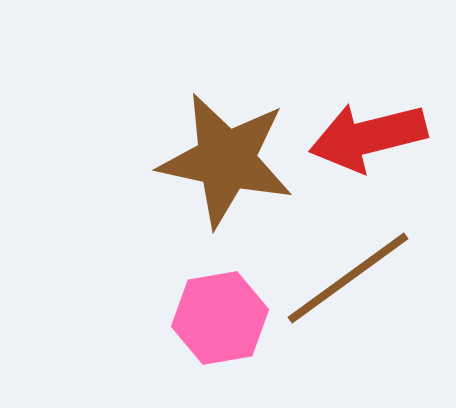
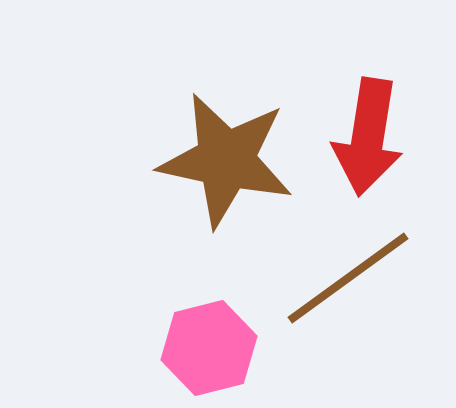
red arrow: rotated 67 degrees counterclockwise
pink hexagon: moved 11 px left, 30 px down; rotated 4 degrees counterclockwise
